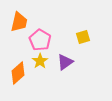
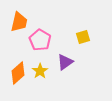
yellow star: moved 10 px down
